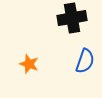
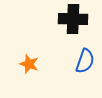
black cross: moved 1 px right, 1 px down; rotated 12 degrees clockwise
